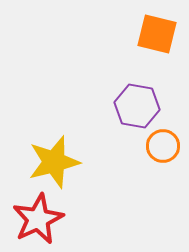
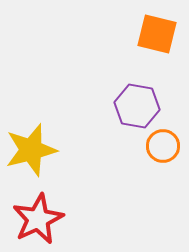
yellow star: moved 23 px left, 12 px up
